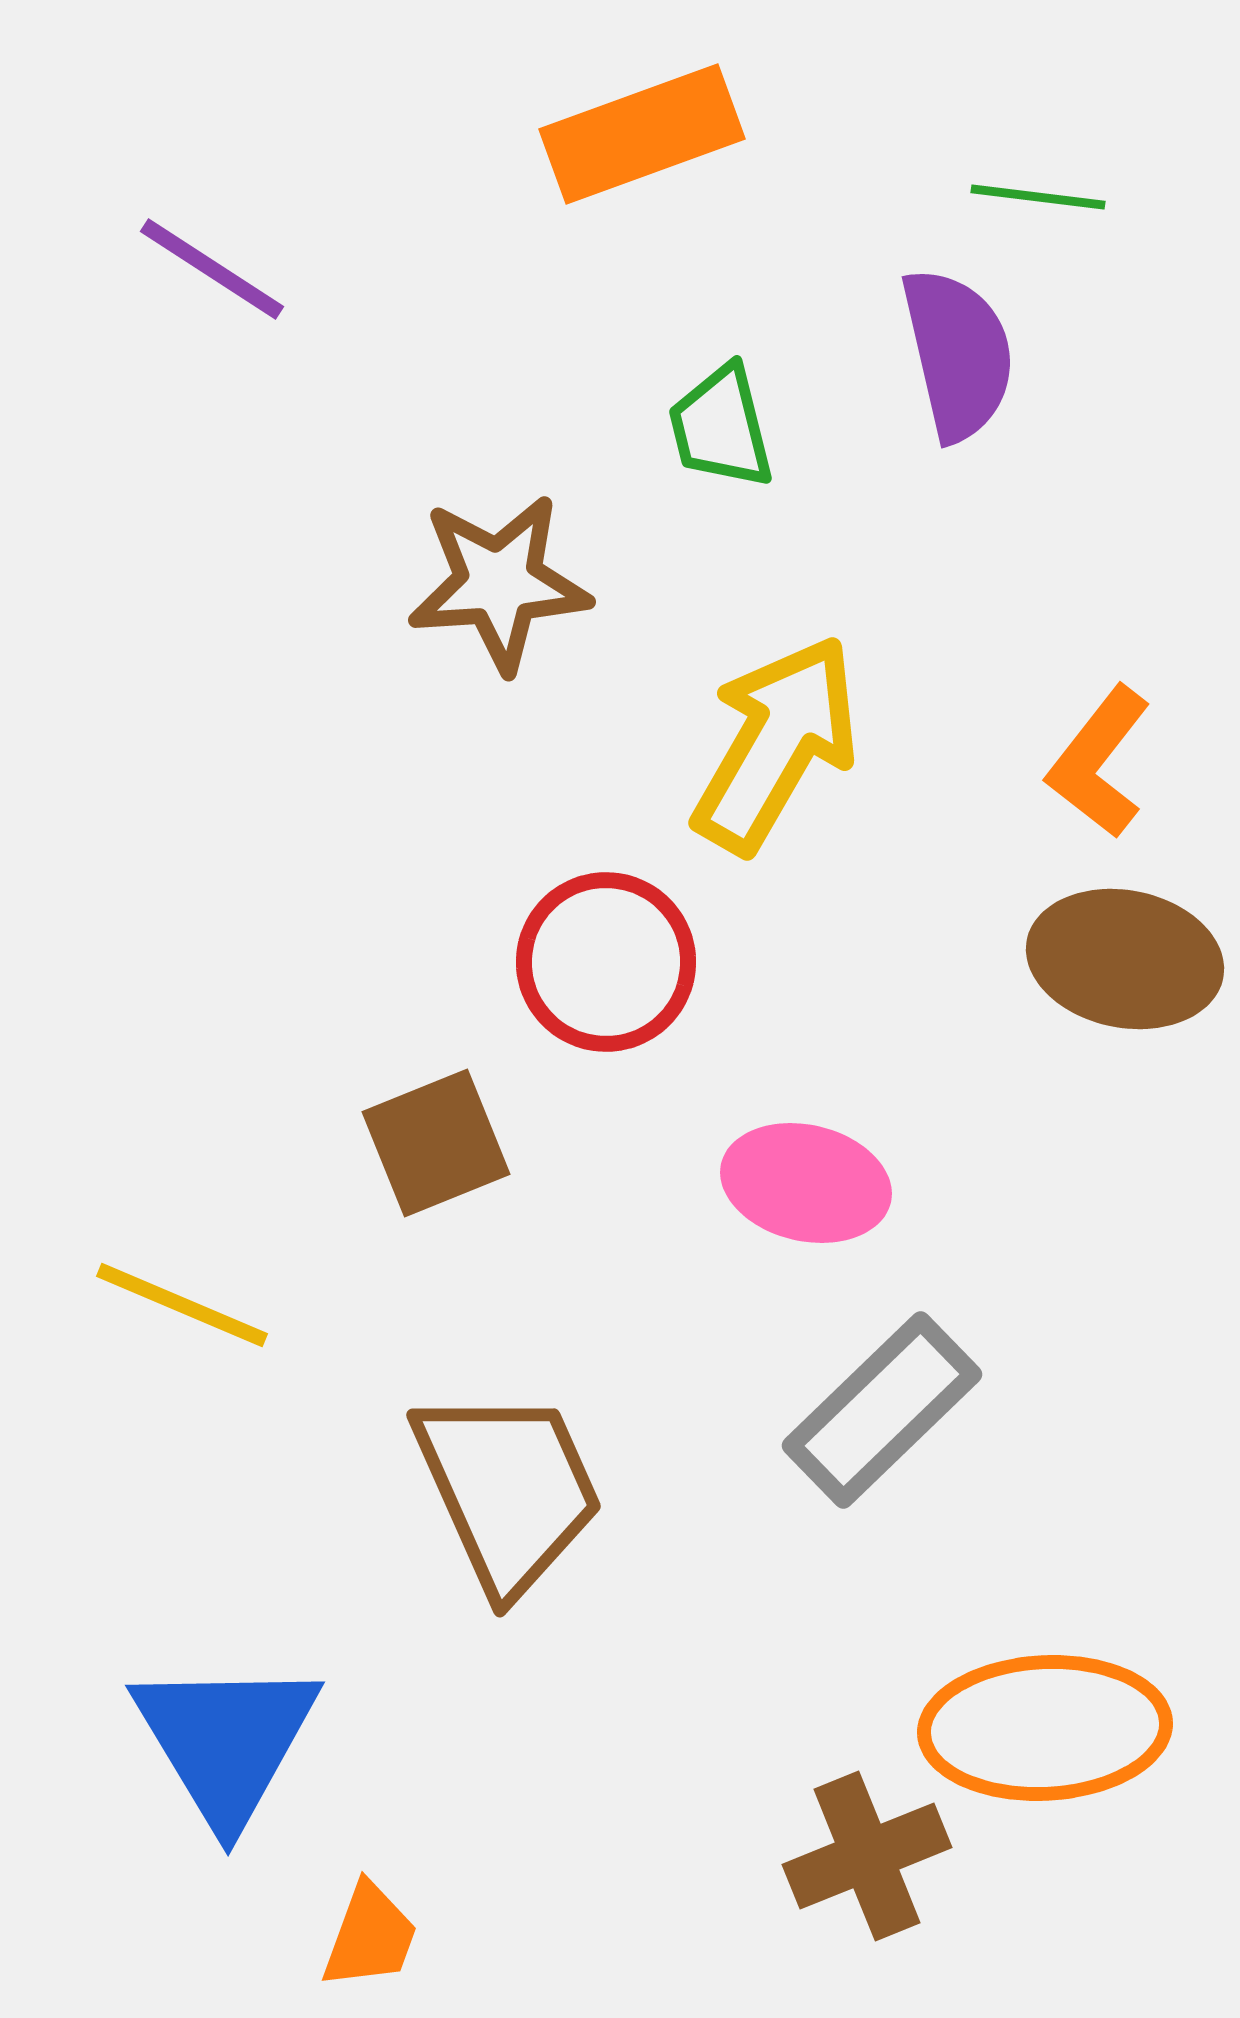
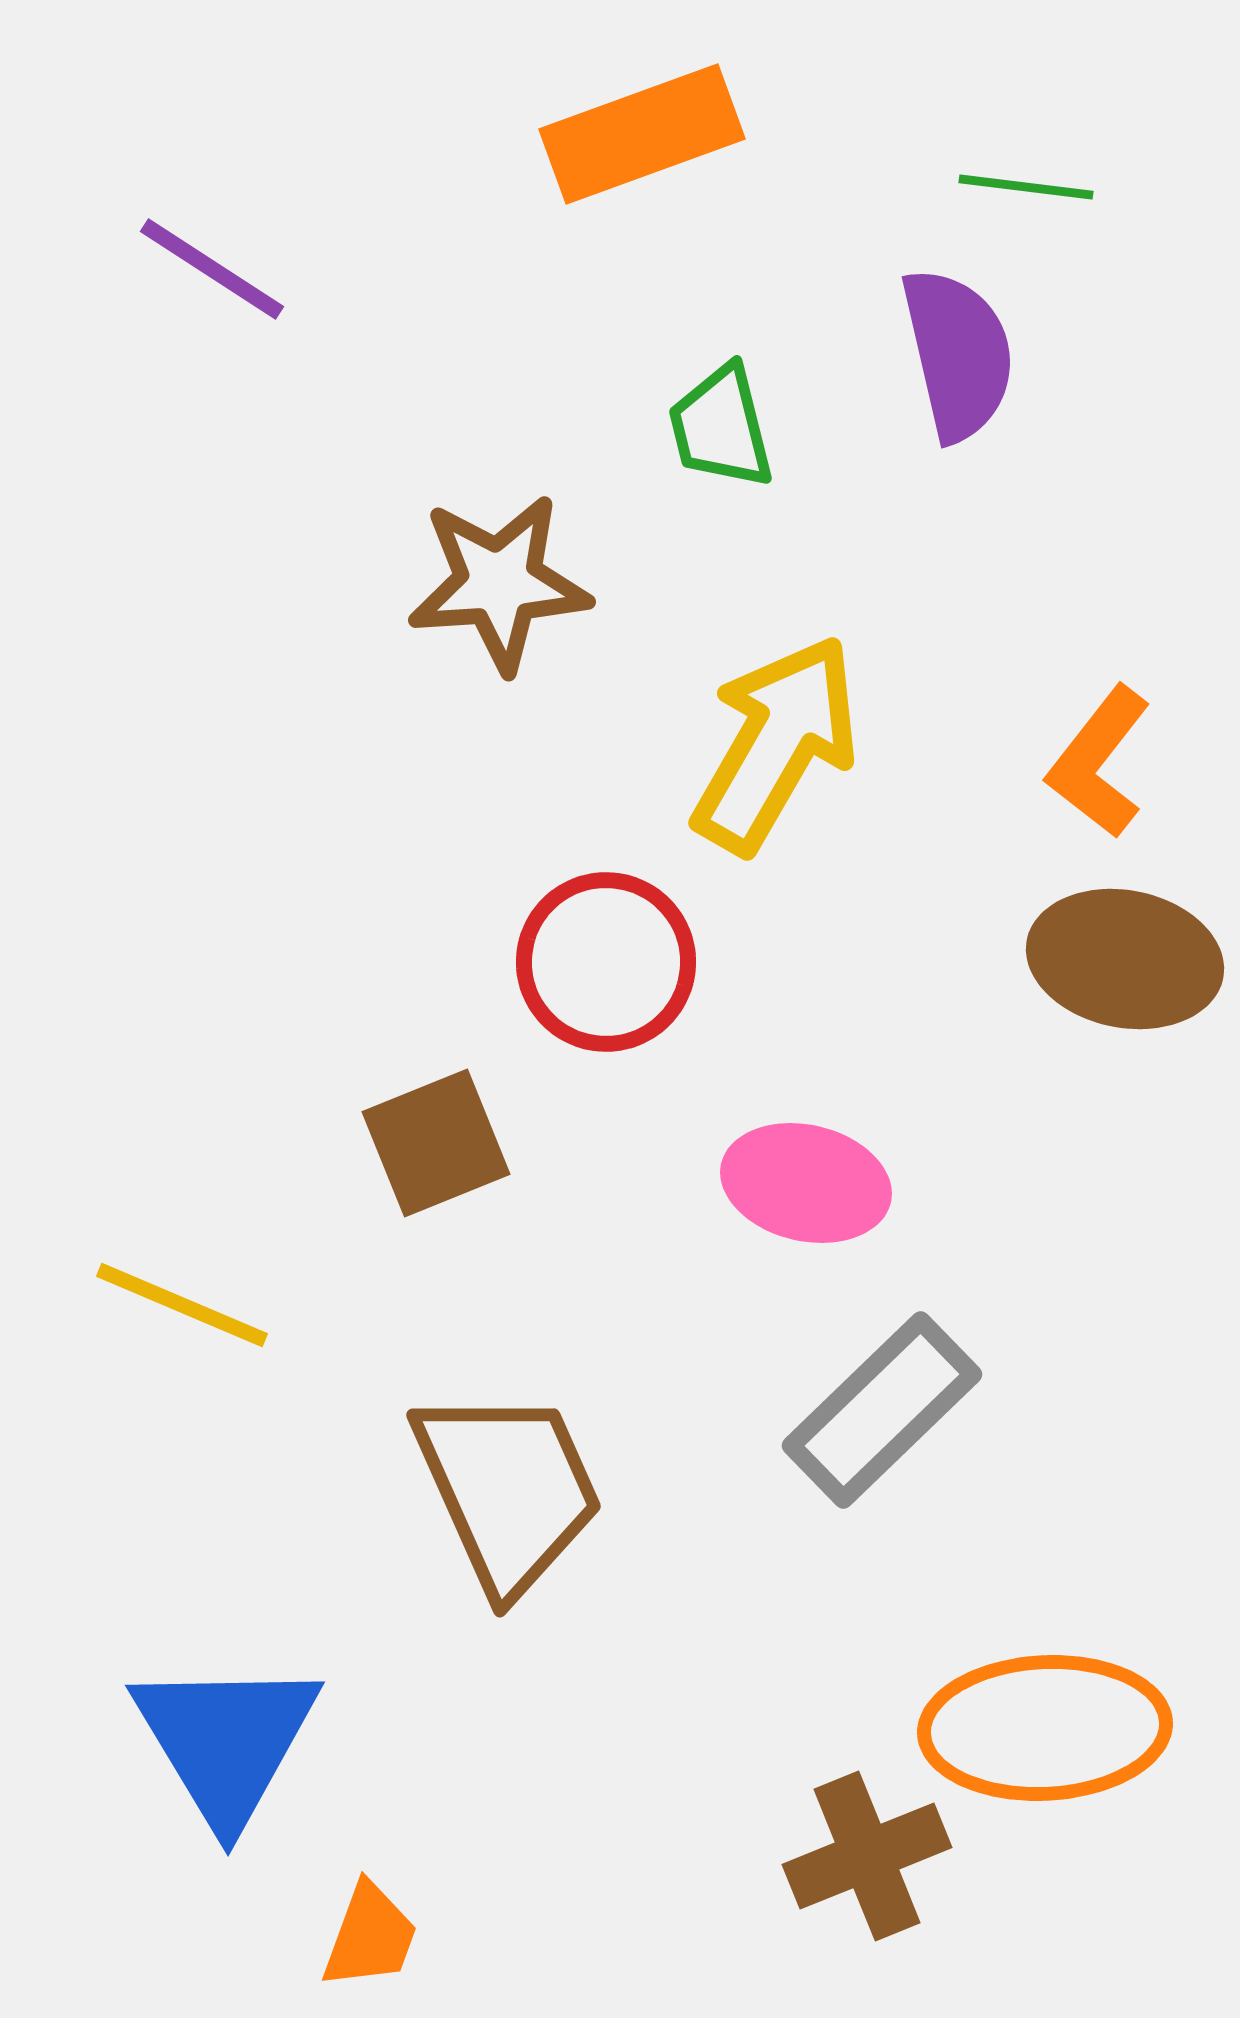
green line: moved 12 px left, 10 px up
